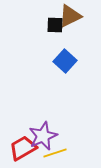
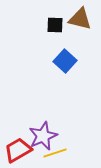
brown triangle: moved 10 px right, 3 px down; rotated 40 degrees clockwise
red trapezoid: moved 5 px left, 2 px down
